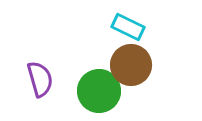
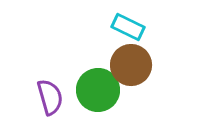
purple semicircle: moved 10 px right, 18 px down
green circle: moved 1 px left, 1 px up
